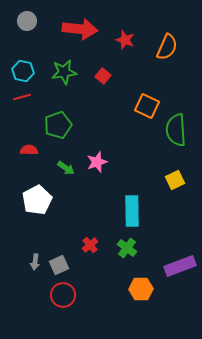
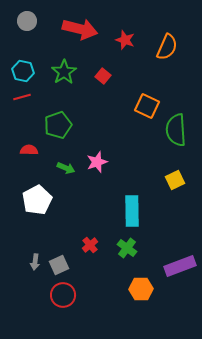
red arrow: rotated 8 degrees clockwise
green star: rotated 25 degrees counterclockwise
green arrow: rotated 12 degrees counterclockwise
